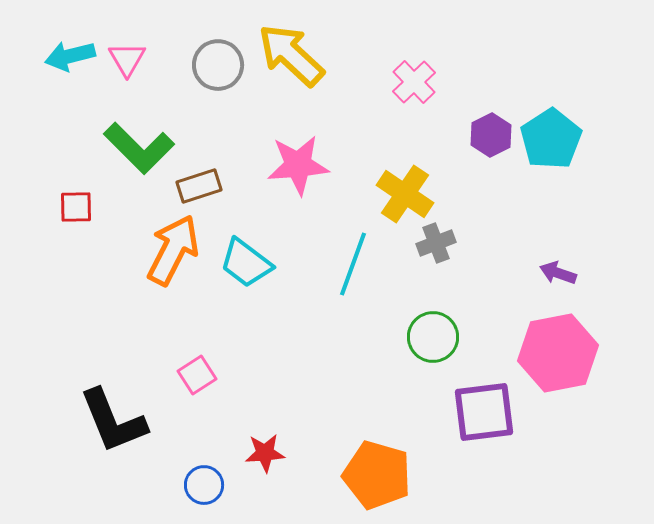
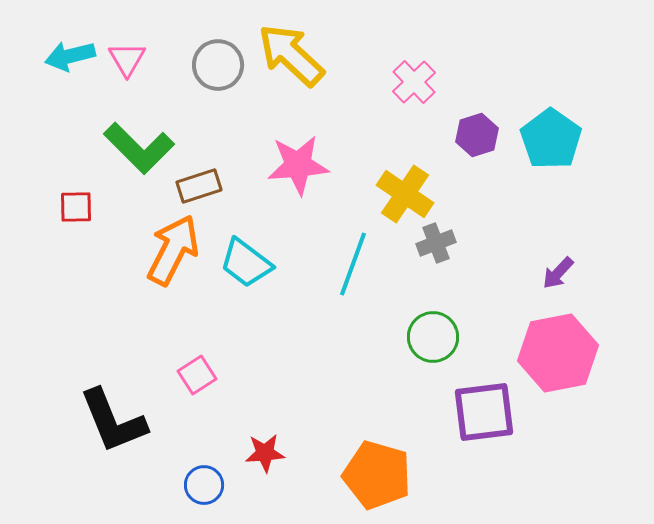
purple hexagon: moved 14 px left; rotated 9 degrees clockwise
cyan pentagon: rotated 4 degrees counterclockwise
purple arrow: rotated 66 degrees counterclockwise
